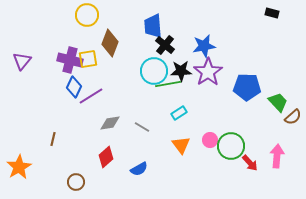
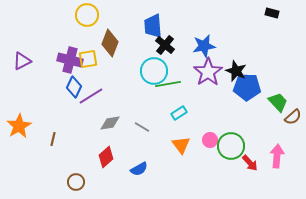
purple triangle: rotated 24 degrees clockwise
black star: moved 55 px right; rotated 25 degrees clockwise
orange star: moved 41 px up
